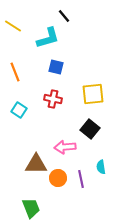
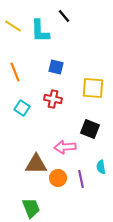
cyan L-shape: moved 8 px left, 7 px up; rotated 105 degrees clockwise
yellow square: moved 6 px up; rotated 10 degrees clockwise
cyan square: moved 3 px right, 2 px up
black square: rotated 18 degrees counterclockwise
